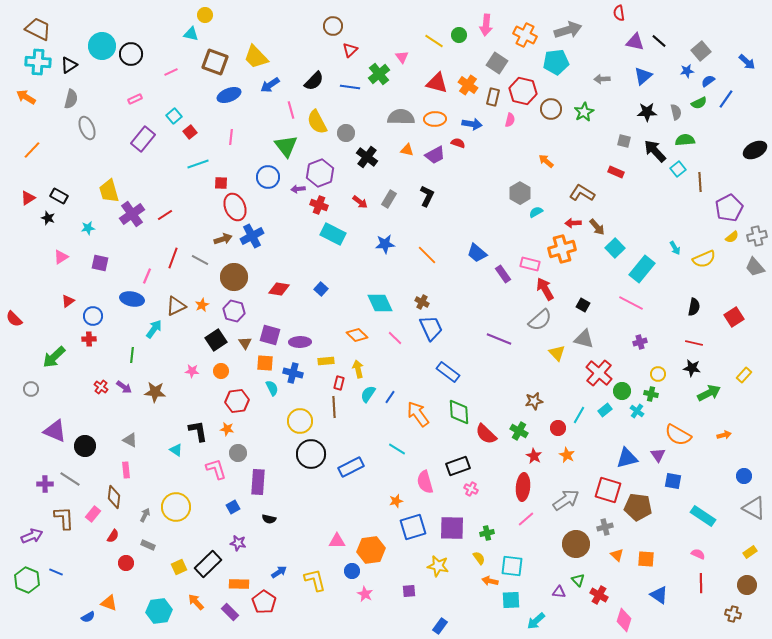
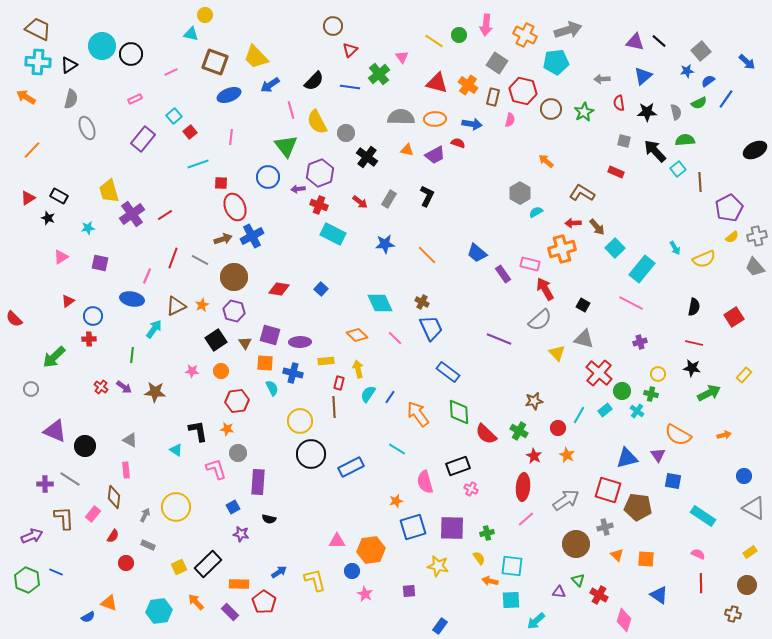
red semicircle at (619, 13): moved 90 px down
purple star at (238, 543): moved 3 px right, 9 px up
